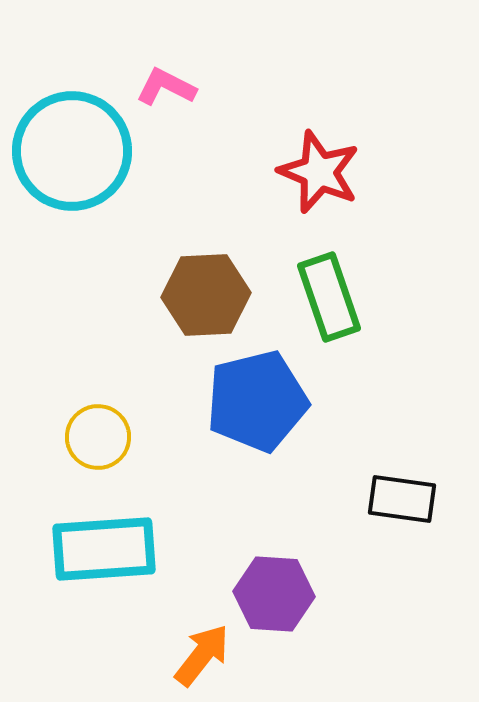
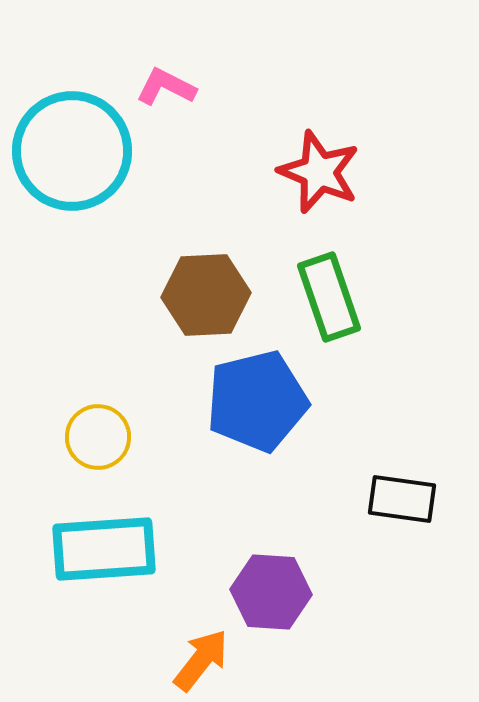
purple hexagon: moved 3 px left, 2 px up
orange arrow: moved 1 px left, 5 px down
